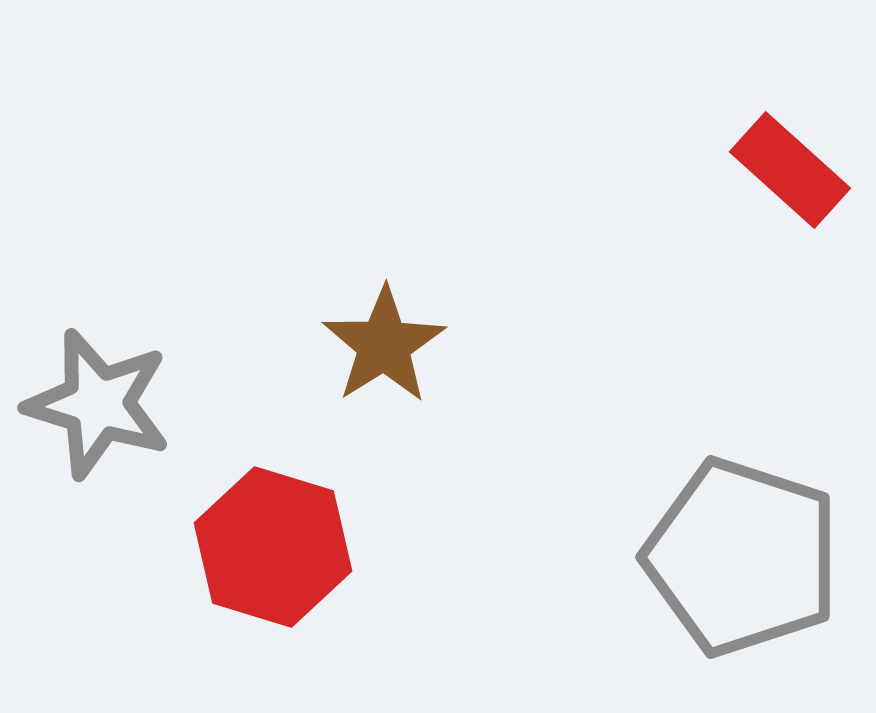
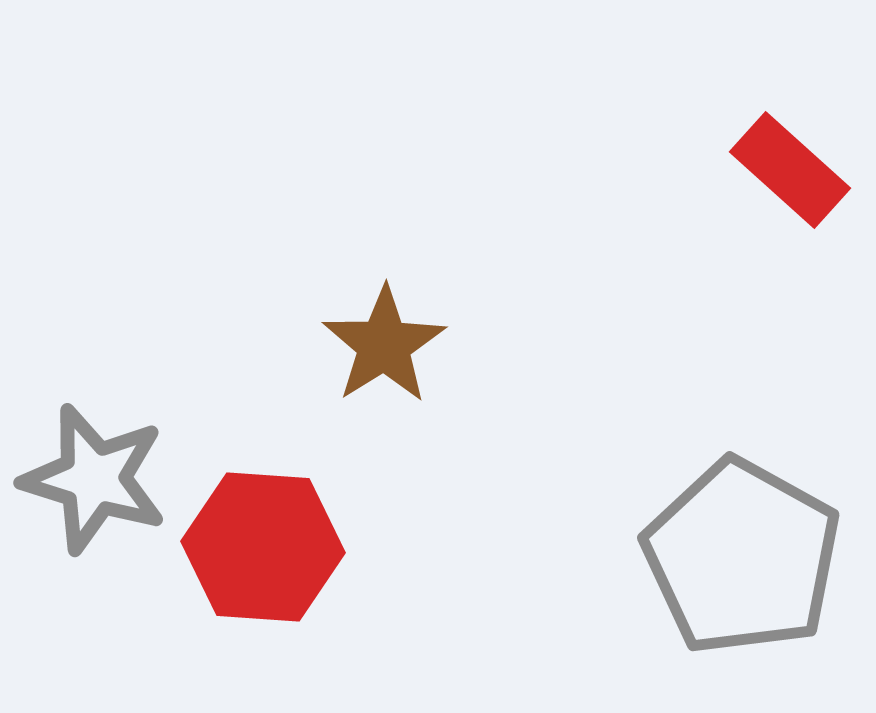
gray star: moved 4 px left, 75 px down
red hexagon: moved 10 px left; rotated 13 degrees counterclockwise
gray pentagon: rotated 11 degrees clockwise
